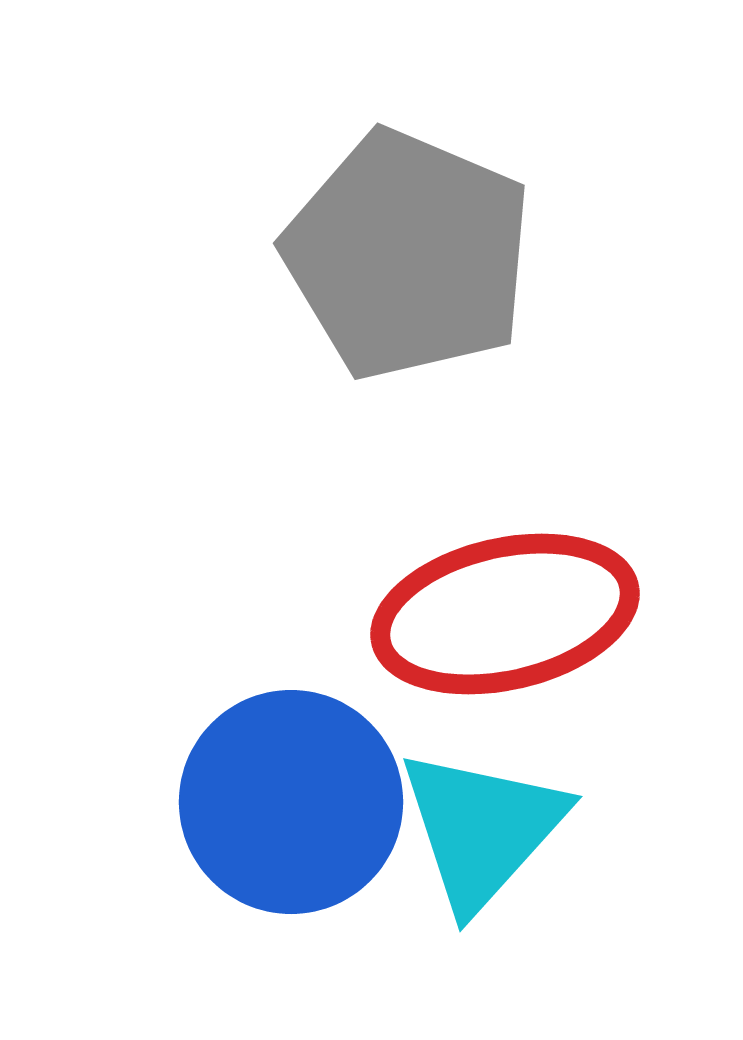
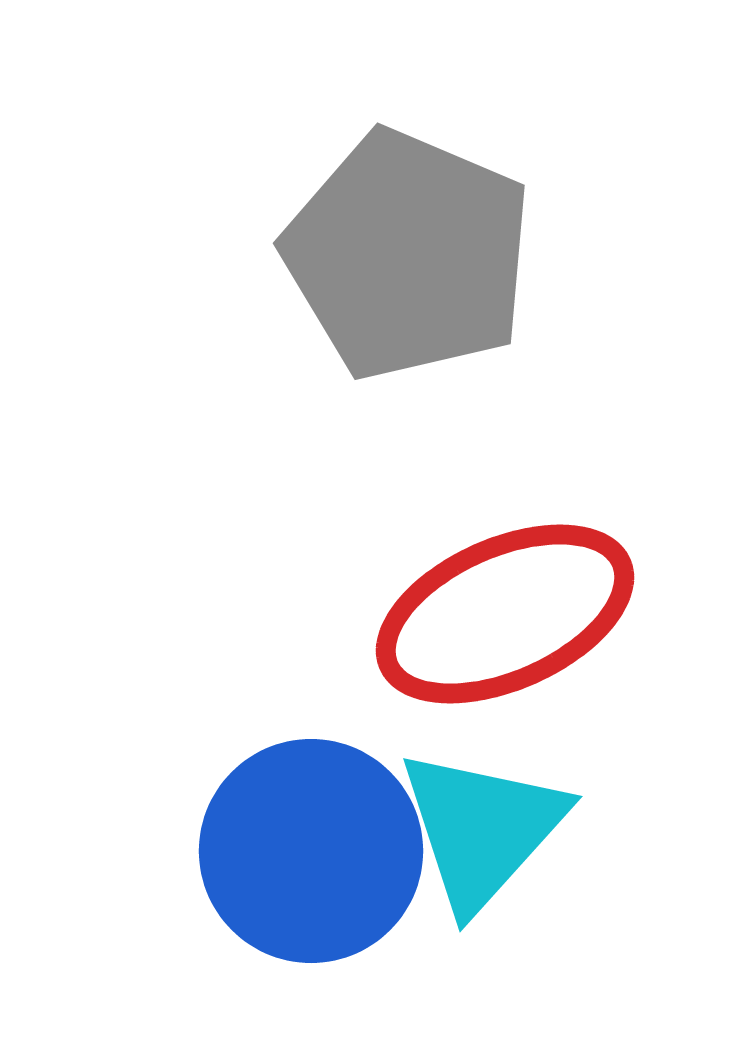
red ellipse: rotated 11 degrees counterclockwise
blue circle: moved 20 px right, 49 px down
